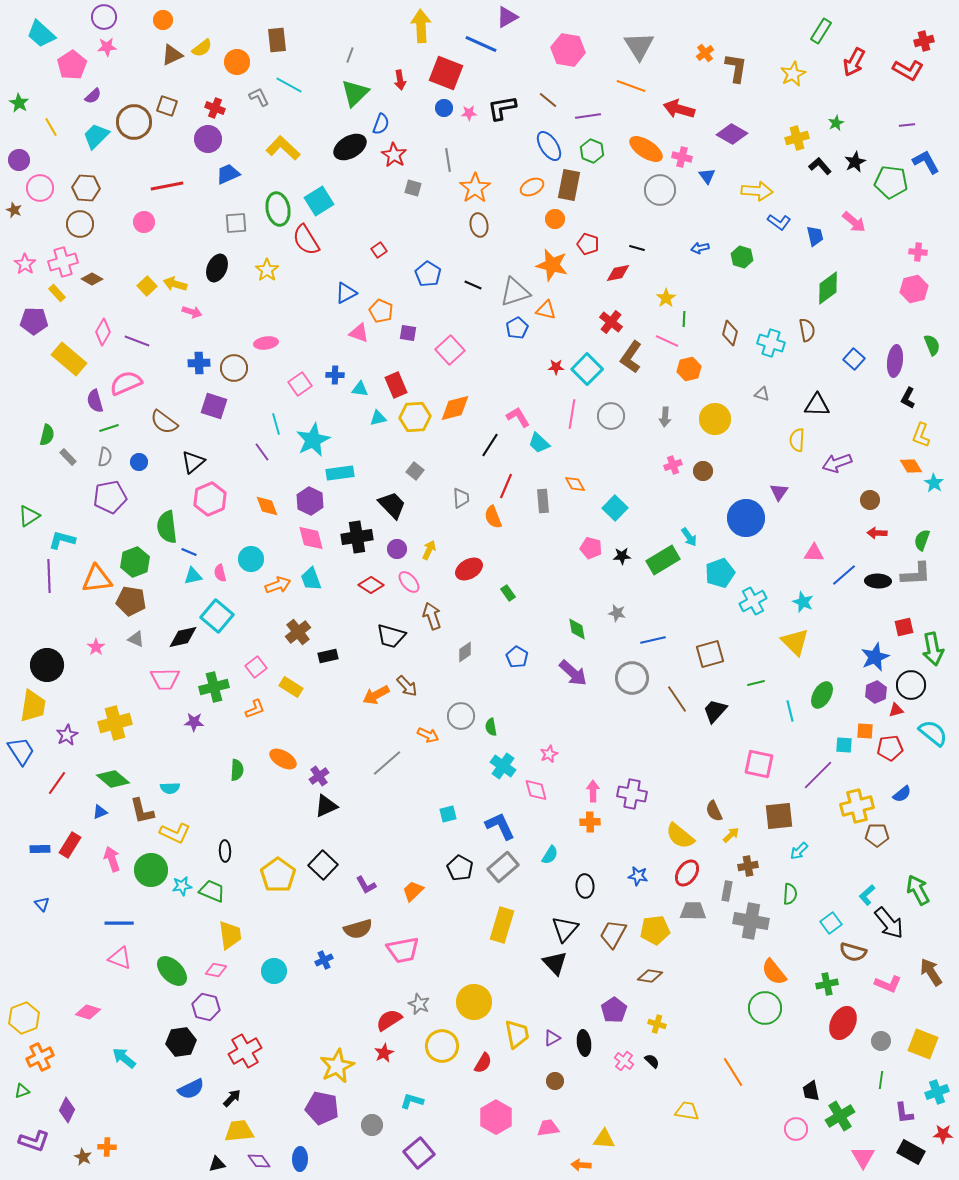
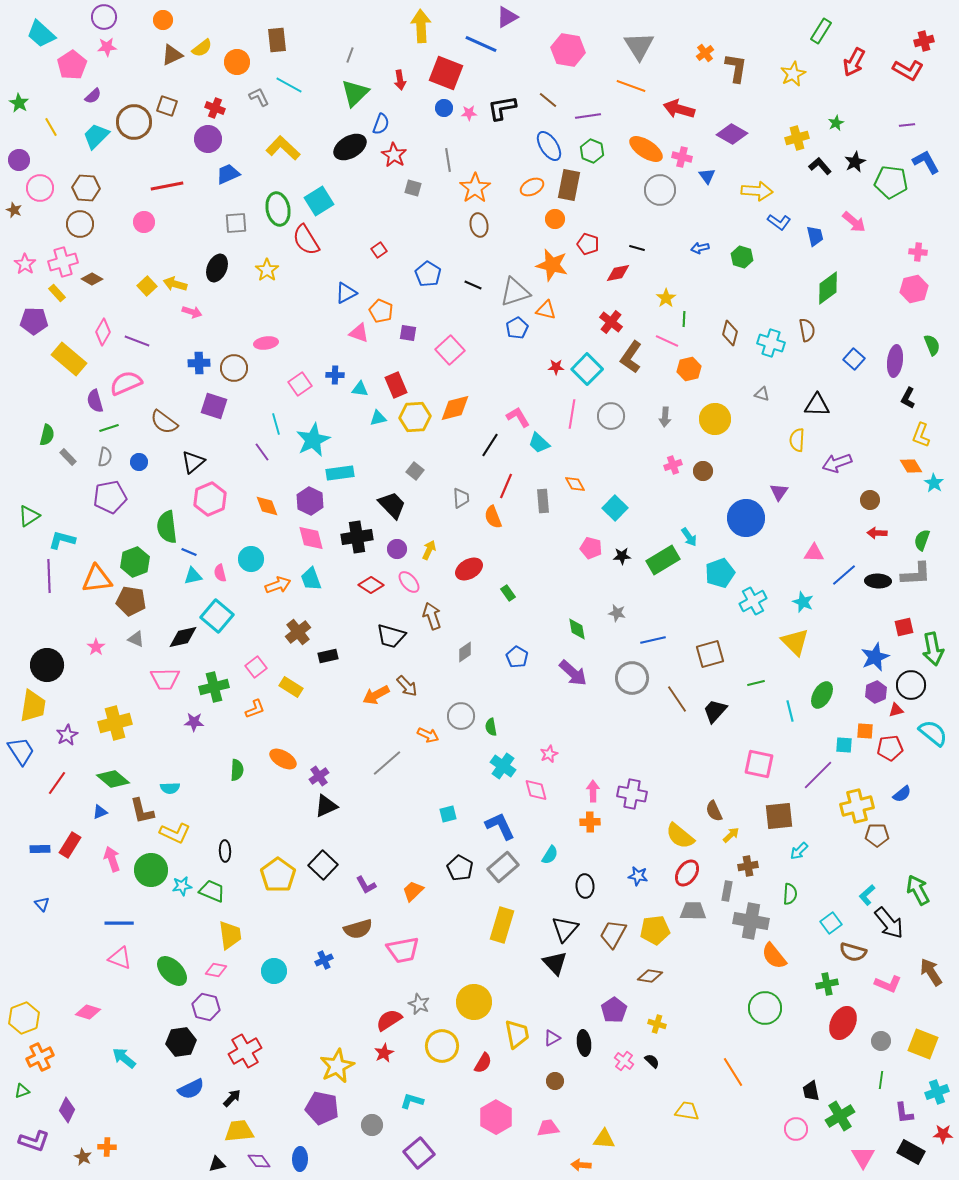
orange semicircle at (774, 972): moved 16 px up
